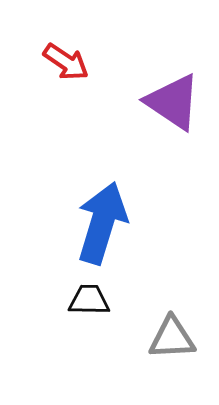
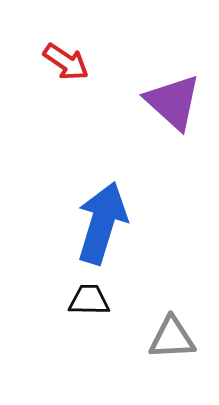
purple triangle: rotated 8 degrees clockwise
